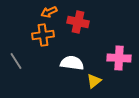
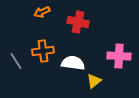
orange arrow: moved 7 px left
orange cross: moved 16 px down
pink cross: moved 2 px up
white semicircle: moved 1 px right
